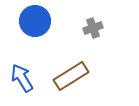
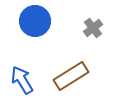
gray cross: rotated 18 degrees counterclockwise
blue arrow: moved 2 px down
